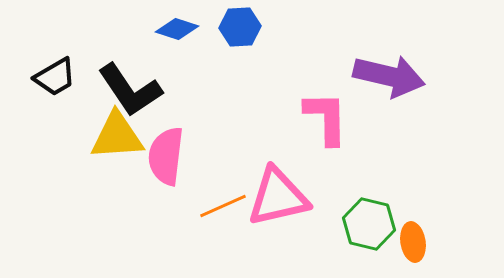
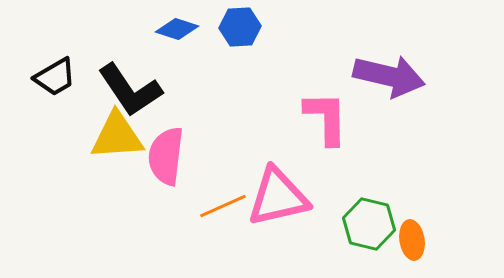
orange ellipse: moved 1 px left, 2 px up
